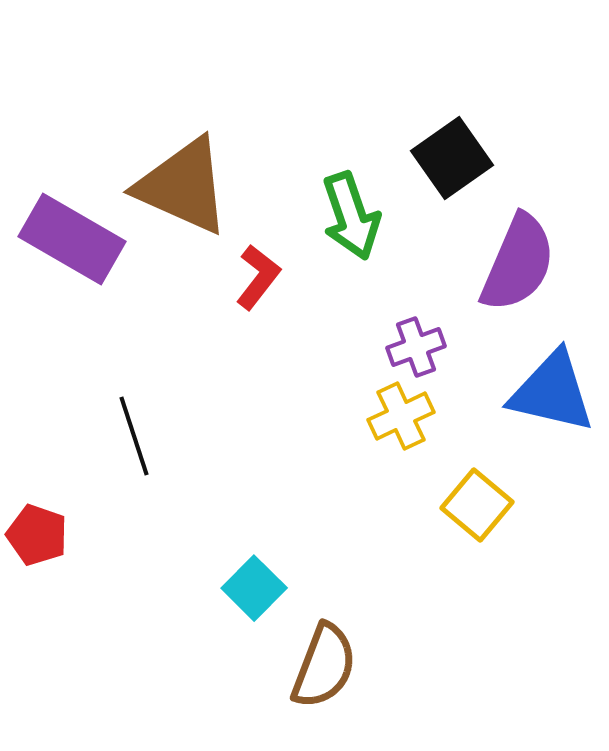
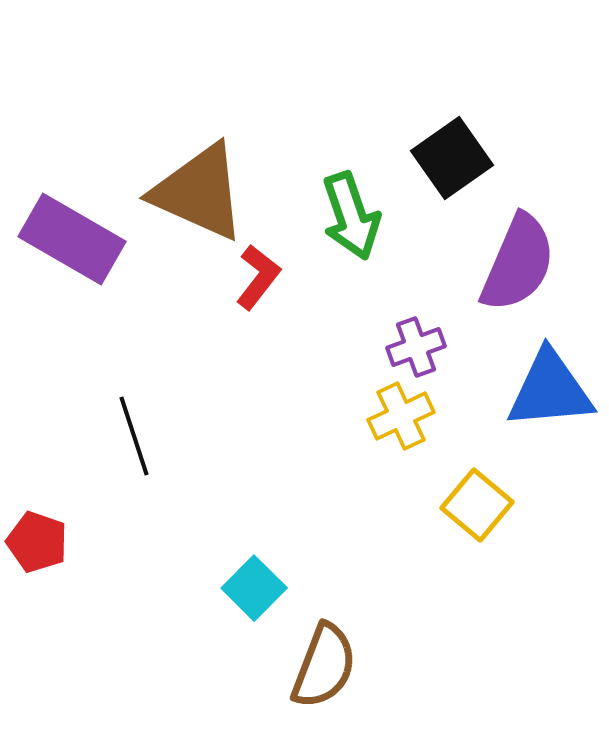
brown triangle: moved 16 px right, 6 px down
blue triangle: moved 2 px left, 2 px up; rotated 18 degrees counterclockwise
red pentagon: moved 7 px down
